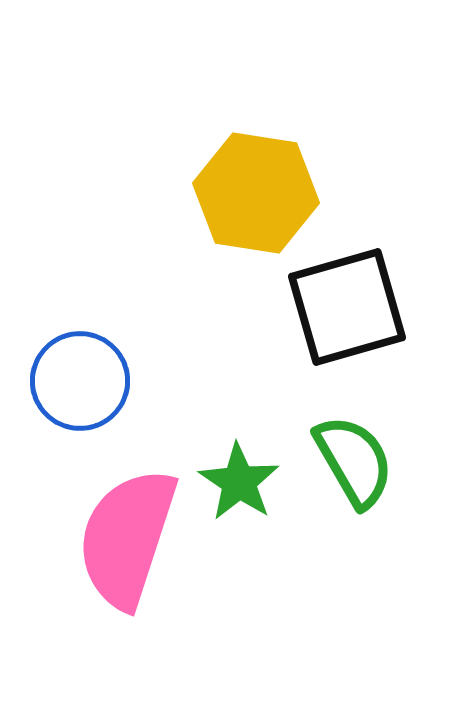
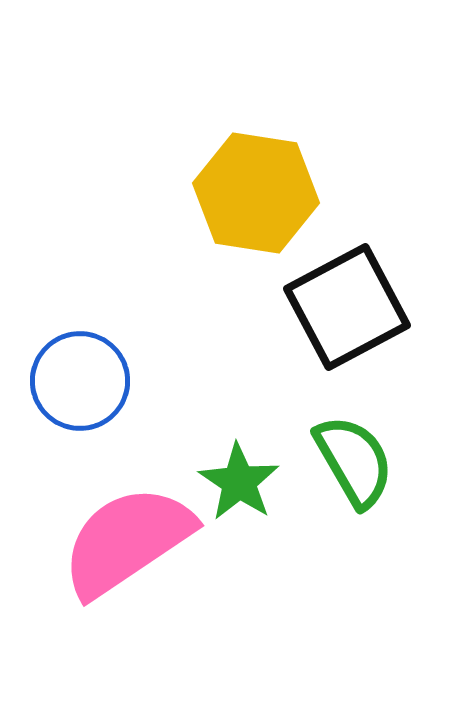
black square: rotated 12 degrees counterclockwise
pink semicircle: moved 3 px down; rotated 38 degrees clockwise
